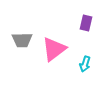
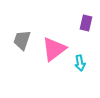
gray trapezoid: rotated 110 degrees clockwise
cyan arrow: moved 5 px left, 1 px up; rotated 28 degrees counterclockwise
